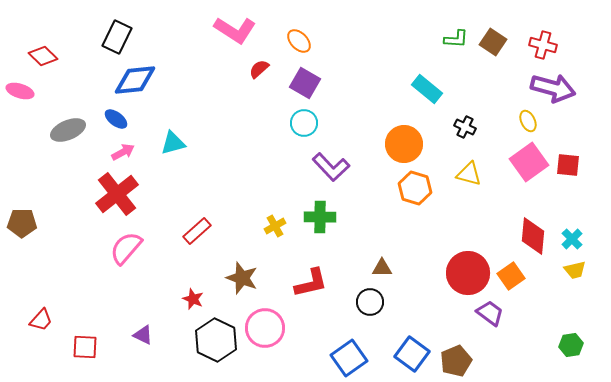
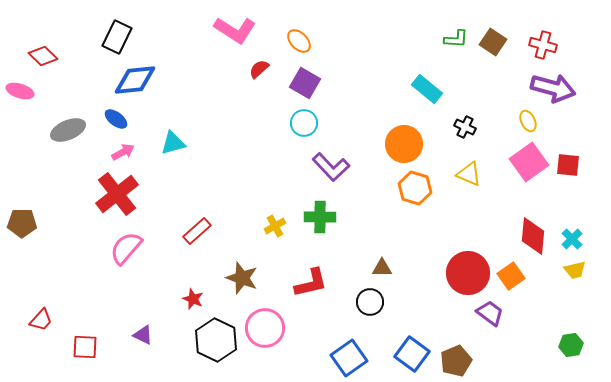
yellow triangle at (469, 174): rotated 8 degrees clockwise
